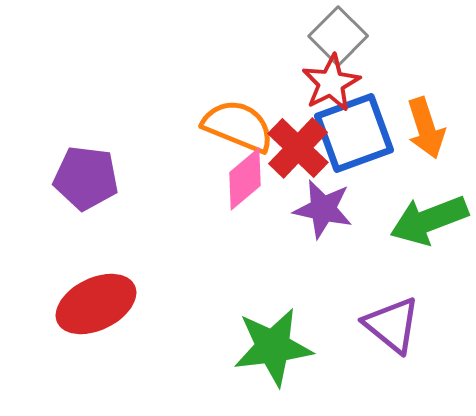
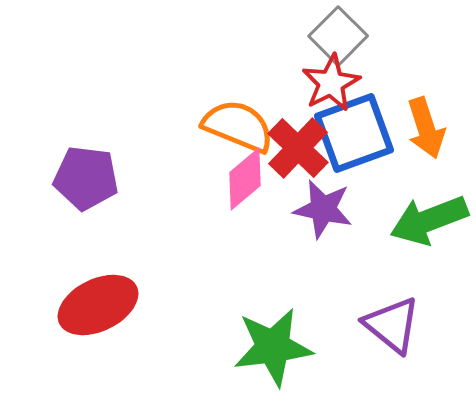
red ellipse: moved 2 px right, 1 px down
